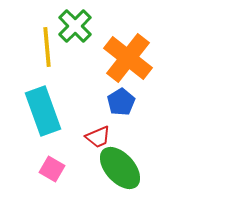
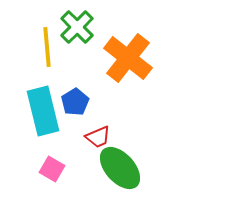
green cross: moved 2 px right, 1 px down
blue pentagon: moved 46 px left
cyan rectangle: rotated 6 degrees clockwise
